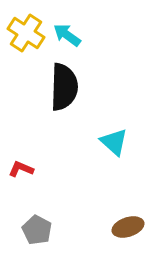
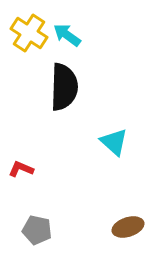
yellow cross: moved 3 px right
gray pentagon: rotated 16 degrees counterclockwise
